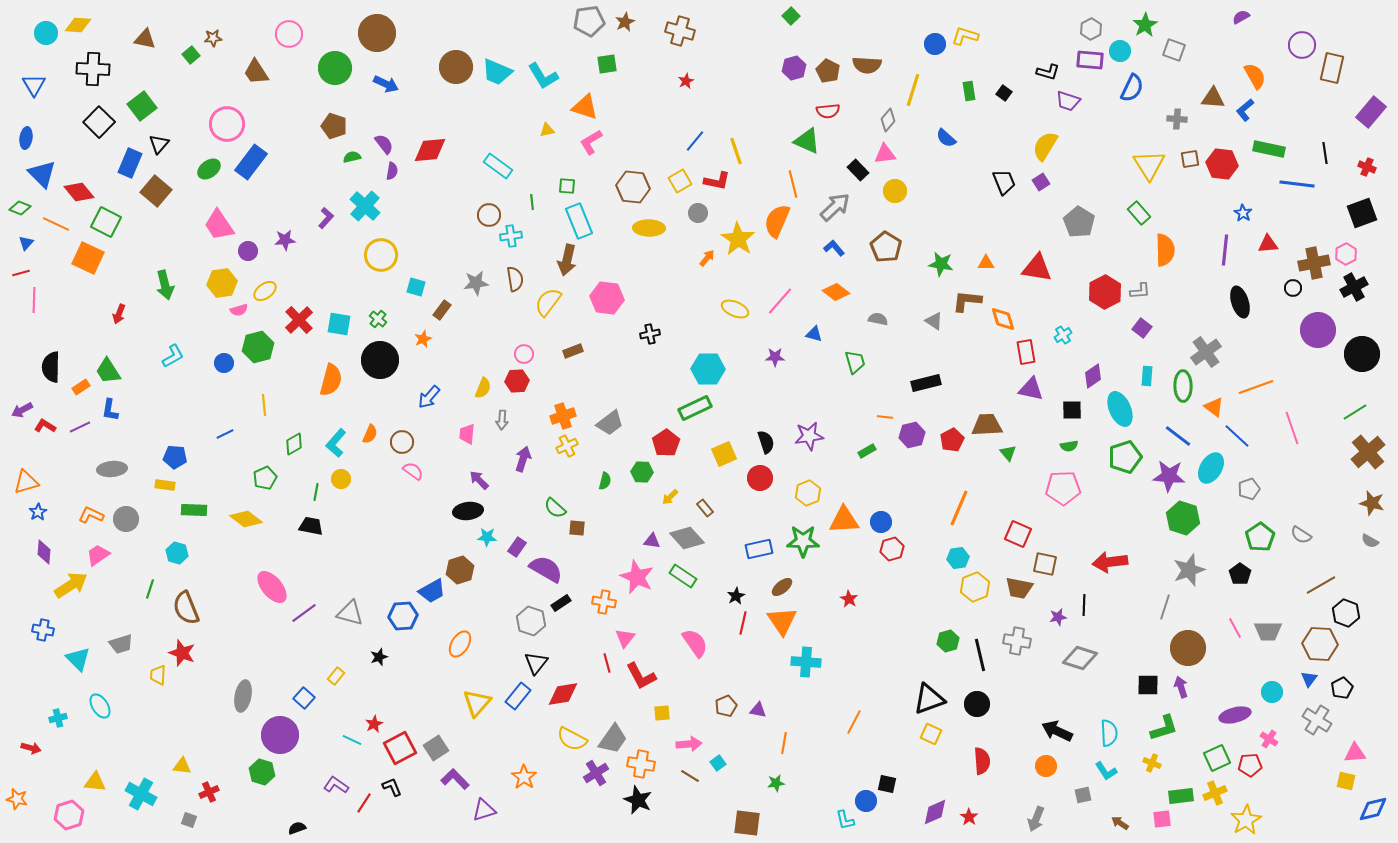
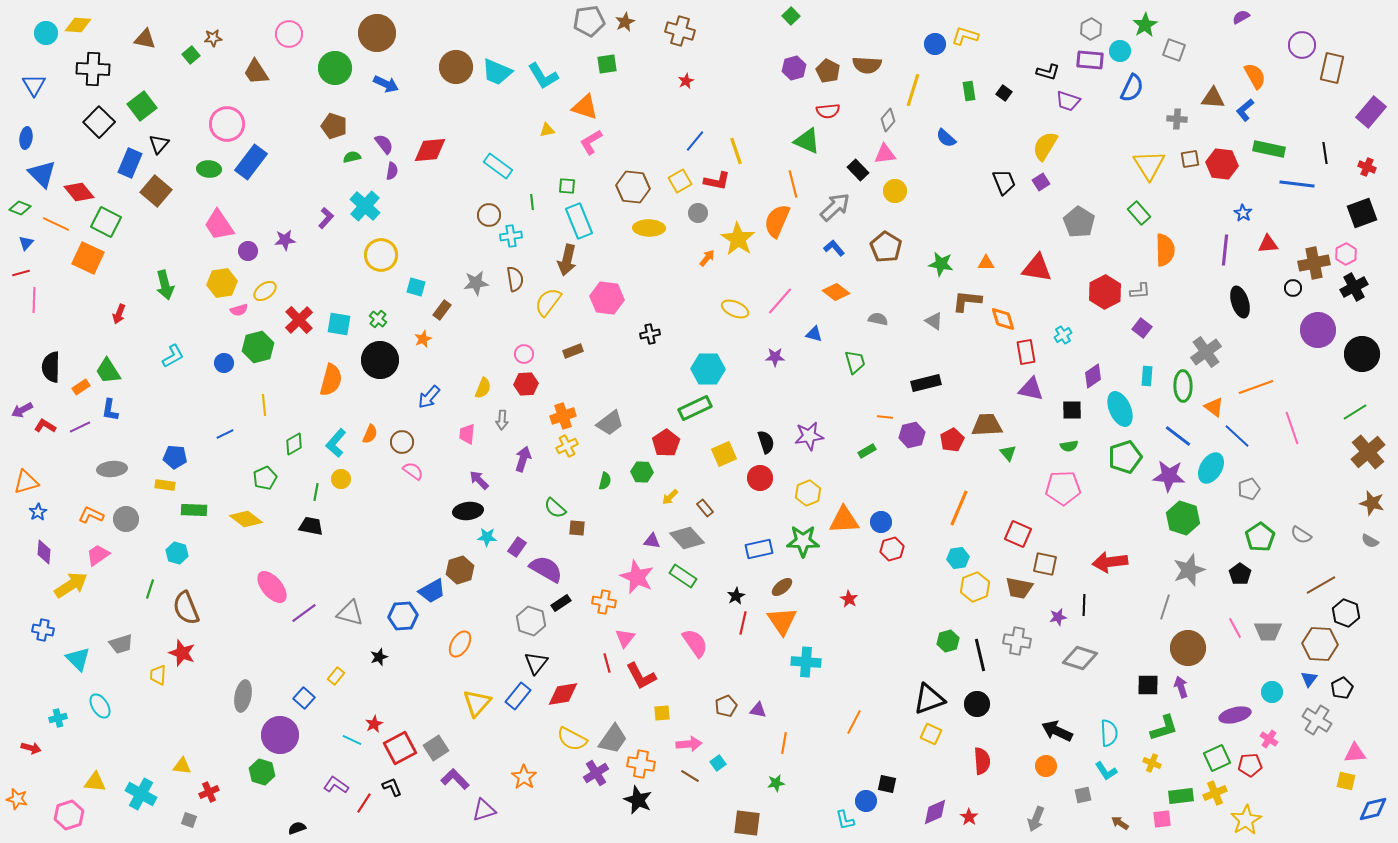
green ellipse at (209, 169): rotated 40 degrees clockwise
red hexagon at (517, 381): moved 9 px right, 3 px down
